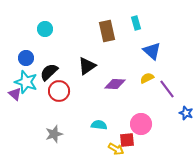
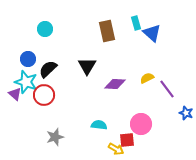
blue triangle: moved 18 px up
blue circle: moved 2 px right, 1 px down
black triangle: rotated 24 degrees counterclockwise
black semicircle: moved 1 px left, 3 px up
red circle: moved 15 px left, 4 px down
gray star: moved 1 px right, 3 px down
